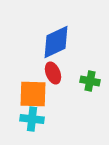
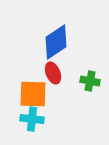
blue diamond: rotated 9 degrees counterclockwise
